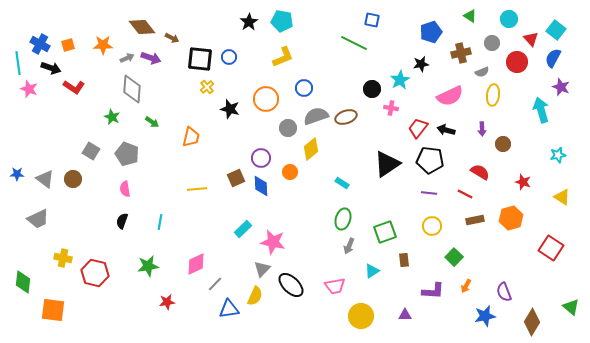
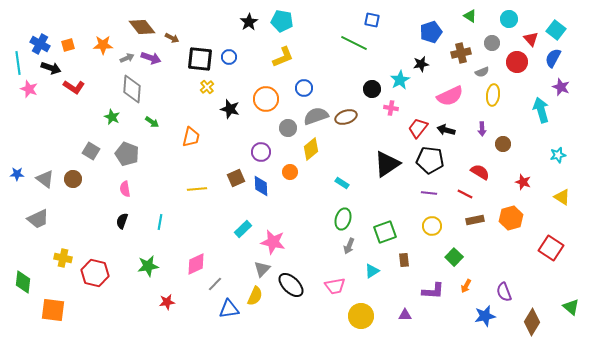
purple circle at (261, 158): moved 6 px up
